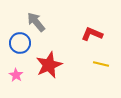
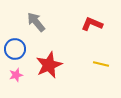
red L-shape: moved 10 px up
blue circle: moved 5 px left, 6 px down
pink star: rotated 24 degrees clockwise
